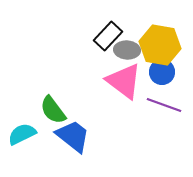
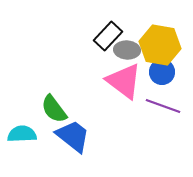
purple line: moved 1 px left, 1 px down
green semicircle: moved 1 px right, 1 px up
cyan semicircle: rotated 24 degrees clockwise
